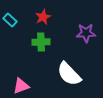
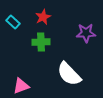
cyan rectangle: moved 3 px right, 2 px down
